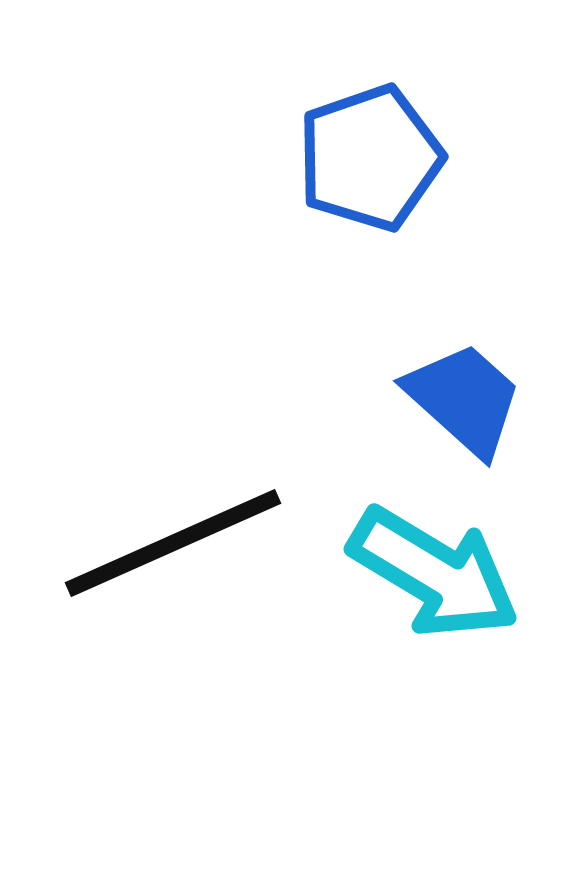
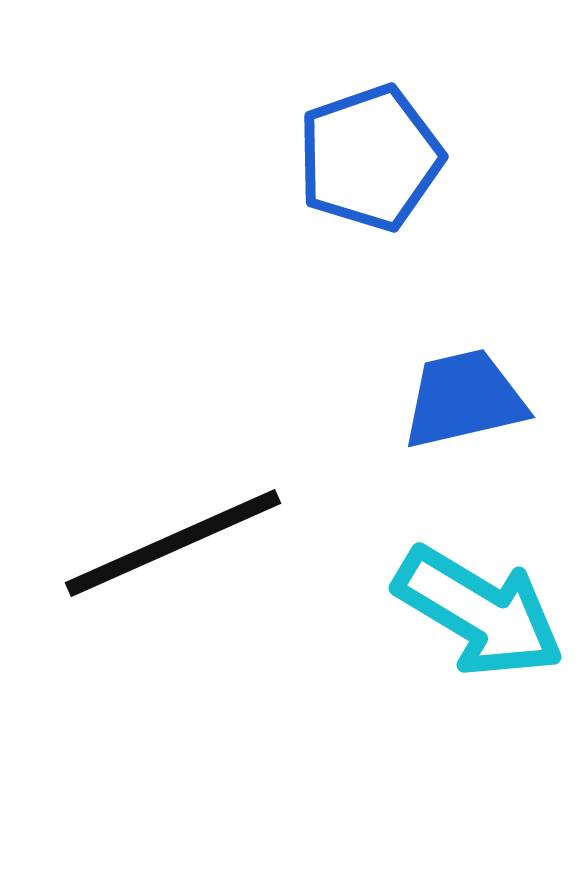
blue trapezoid: rotated 55 degrees counterclockwise
cyan arrow: moved 45 px right, 39 px down
